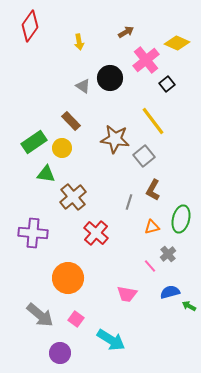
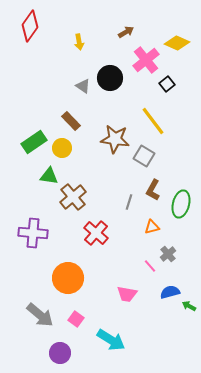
gray square: rotated 20 degrees counterclockwise
green triangle: moved 3 px right, 2 px down
green ellipse: moved 15 px up
